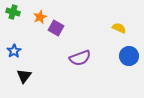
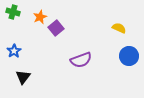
purple square: rotated 21 degrees clockwise
purple semicircle: moved 1 px right, 2 px down
black triangle: moved 1 px left, 1 px down
